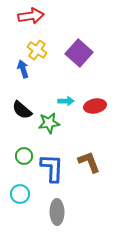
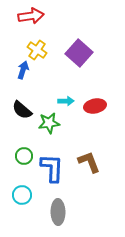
blue arrow: moved 1 px down; rotated 36 degrees clockwise
cyan circle: moved 2 px right, 1 px down
gray ellipse: moved 1 px right
